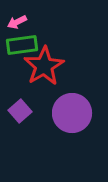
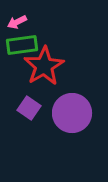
purple square: moved 9 px right, 3 px up; rotated 15 degrees counterclockwise
